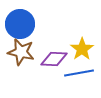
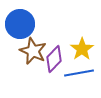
brown star: moved 12 px right, 1 px up; rotated 12 degrees clockwise
purple diamond: rotated 48 degrees counterclockwise
